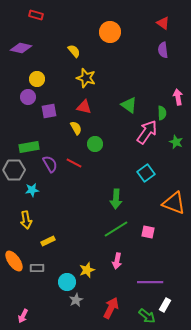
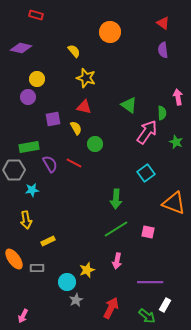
purple square at (49, 111): moved 4 px right, 8 px down
orange ellipse at (14, 261): moved 2 px up
